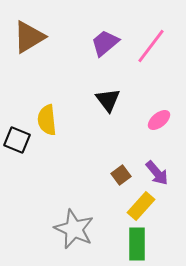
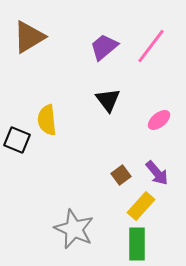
purple trapezoid: moved 1 px left, 4 px down
